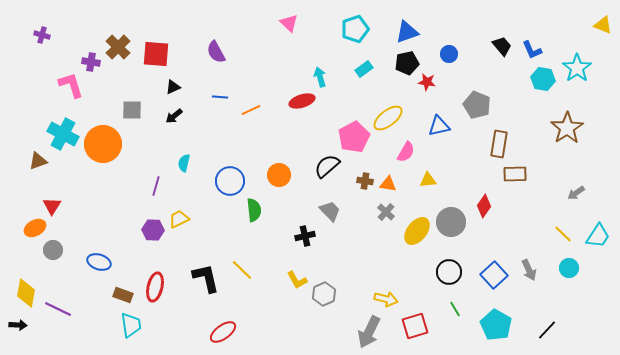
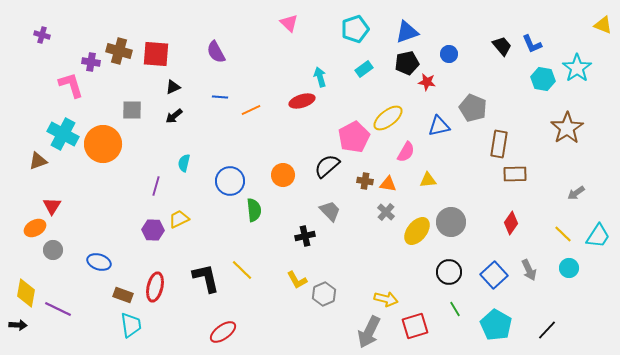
brown cross at (118, 47): moved 1 px right, 4 px down; rotated 30 degrees counterclockwise
blue L-shape at (532, 50): moved 6 px up
gray pentagon at (477, 105): moved 4 px left, 3 px down
orange circle at (279, 175): moved 4 px right
red diamond at (484, 206): moved 27 px right, 17 px down
